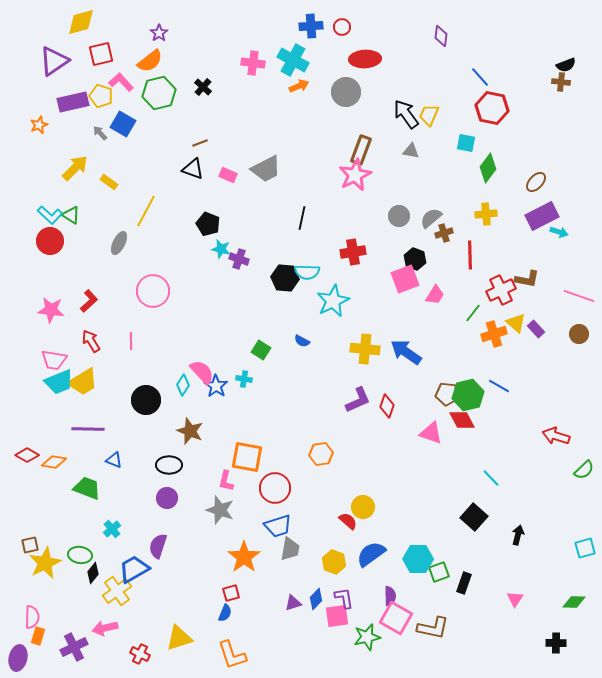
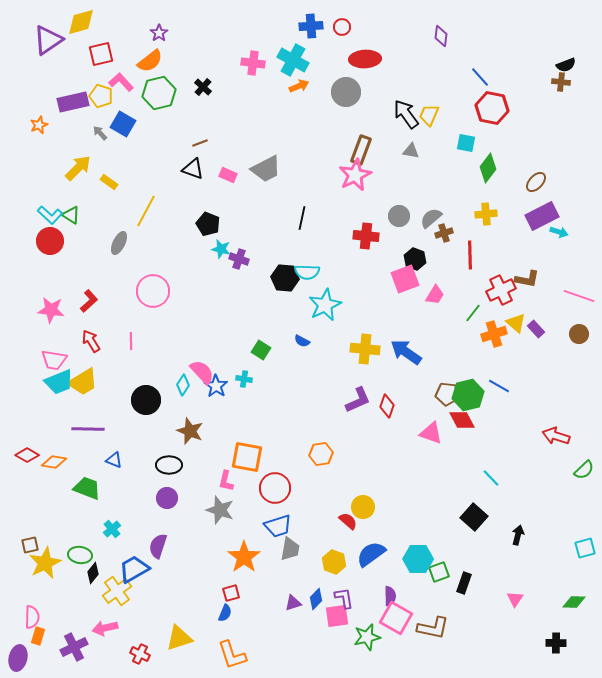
purple triangle at (54, 61): moved 6 px left, 21 px up
yellow arrow at (75, 168): moved 3 px right
red cross at (353, 252): moved 13 px right, 16 px up; rotated 15 degrees clockwise
cyan star at (333, 301): moved 8 px left, 4 px down
